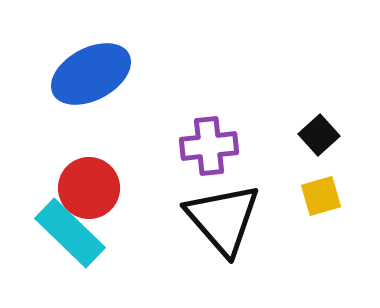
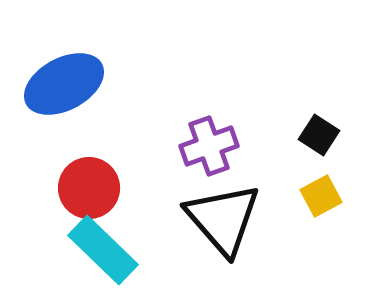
blue ellipse: moved 27 px left, 10 px down
black square: rotated 15 degrees counterclockwise
purple cross: rotated 14 degrees counterclockwise
yellow square: rotated 12 degrees counterclockwise
cyan rectangle: moved 33 px right, 17 px down
